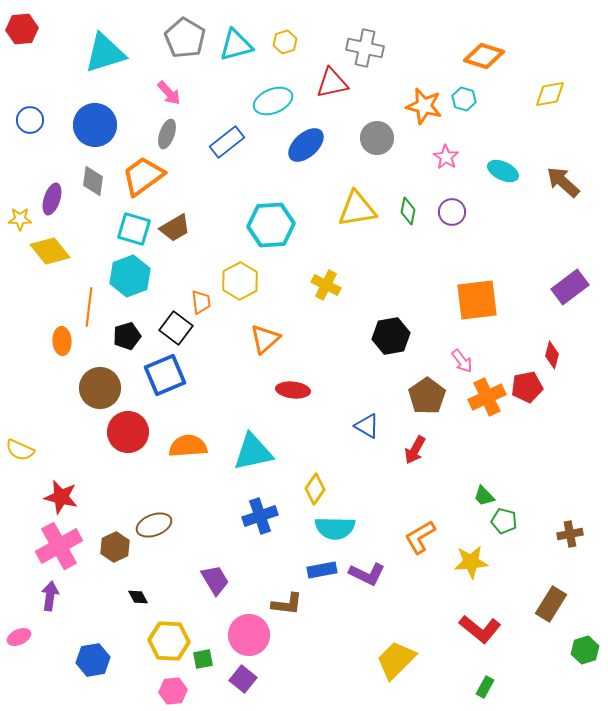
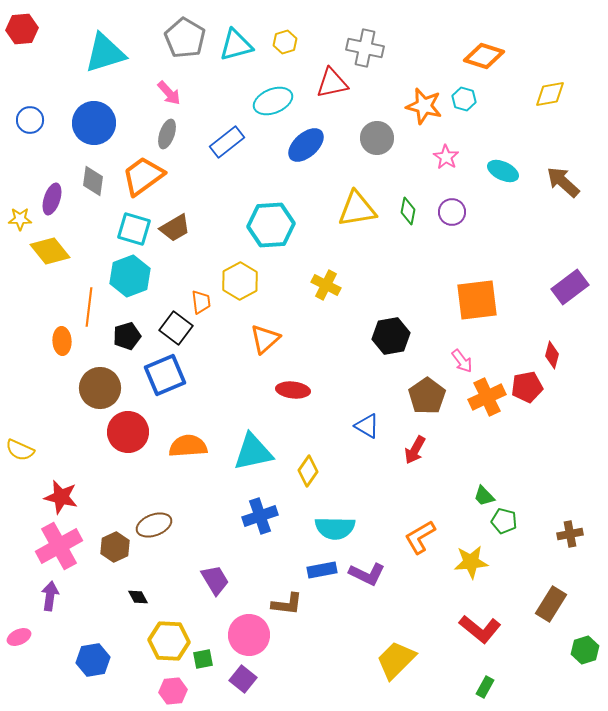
blue circle at (95, 125): moved 1 px left, 2 px up
yellow diamond at (315, 489): moved 7 px left, 18 px up
